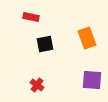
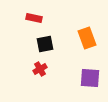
red rectangle: moved 3 px right, 1 px down
purple square: moved 2 px left, 2 px up
red cross: moved 3 px right, 16 px up; rotated 24 degrees clockwise
